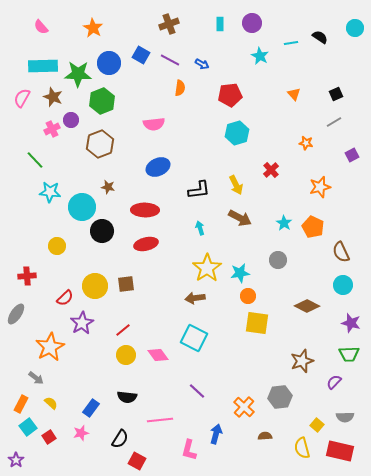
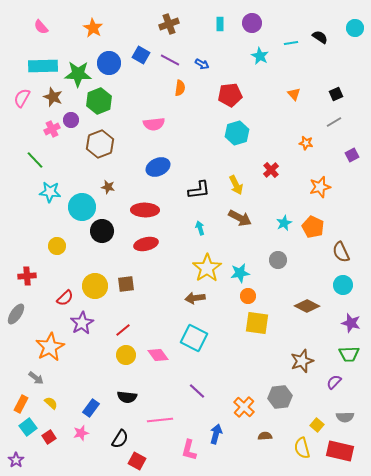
green hexagon at (102, 101): moved 3 px left
cyan star at (284, 223): rotated 14 degrees clockwise
